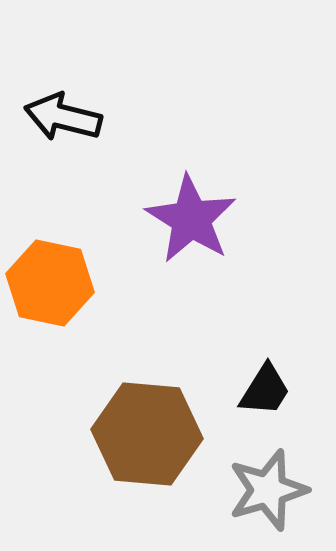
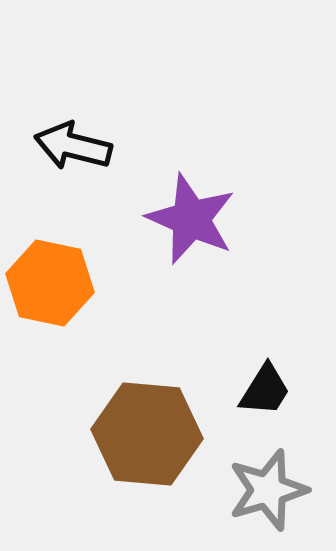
black arrow: moved 10 px right, 29 px down
purple star: rotated 8 degrees counterclockwise
